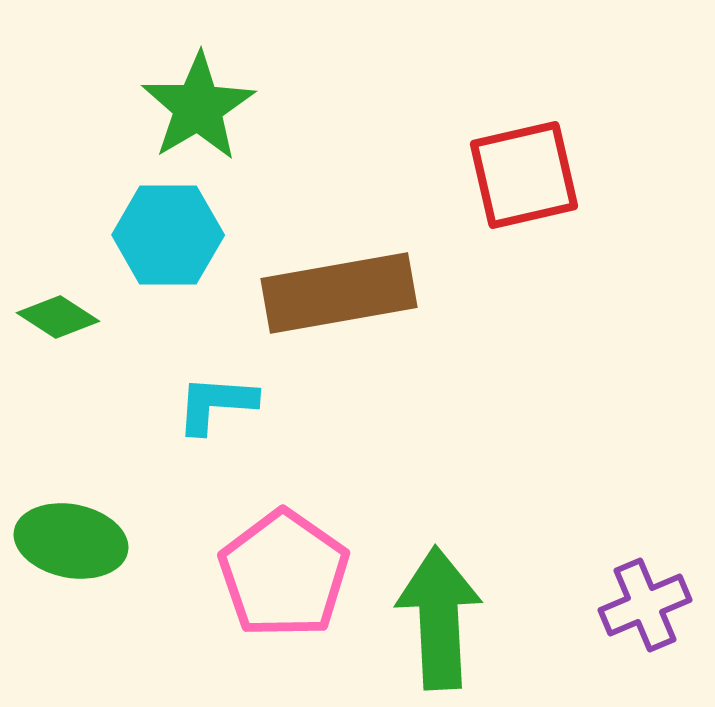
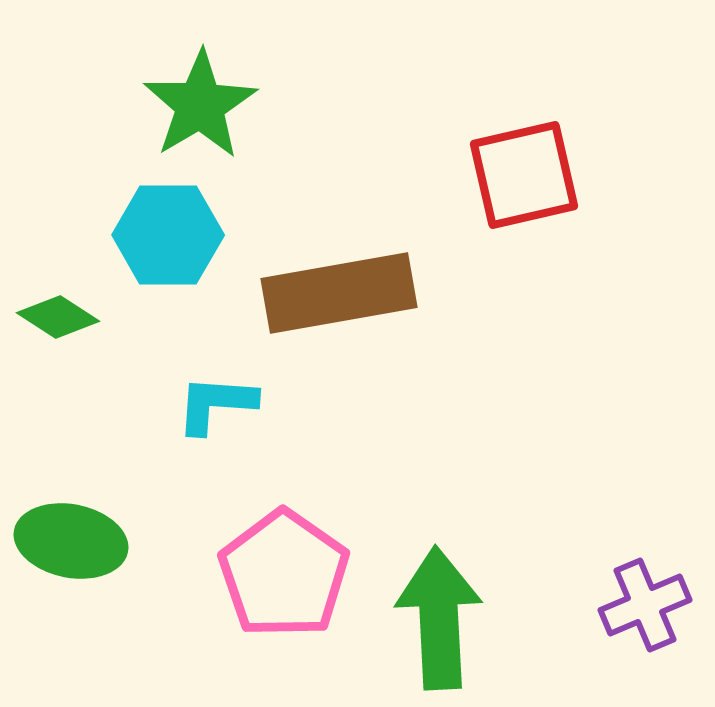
green star: moved 2 px right, 2 px up
